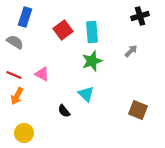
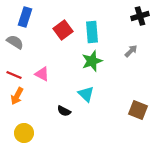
black semicircle: rotated 24 degrees counterclockwise
